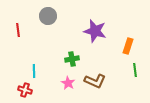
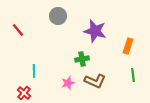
gray circle: moved 10 px right
red line: rotated 32 degrees counterclockwise
green cross: moved 10 px right
green line: moved 2 px left, 5 px down
pink star: rotated 24 degrees clockwise
red cross: moved 1 px left, 3 px down; rotated 24 degrees clockwise
